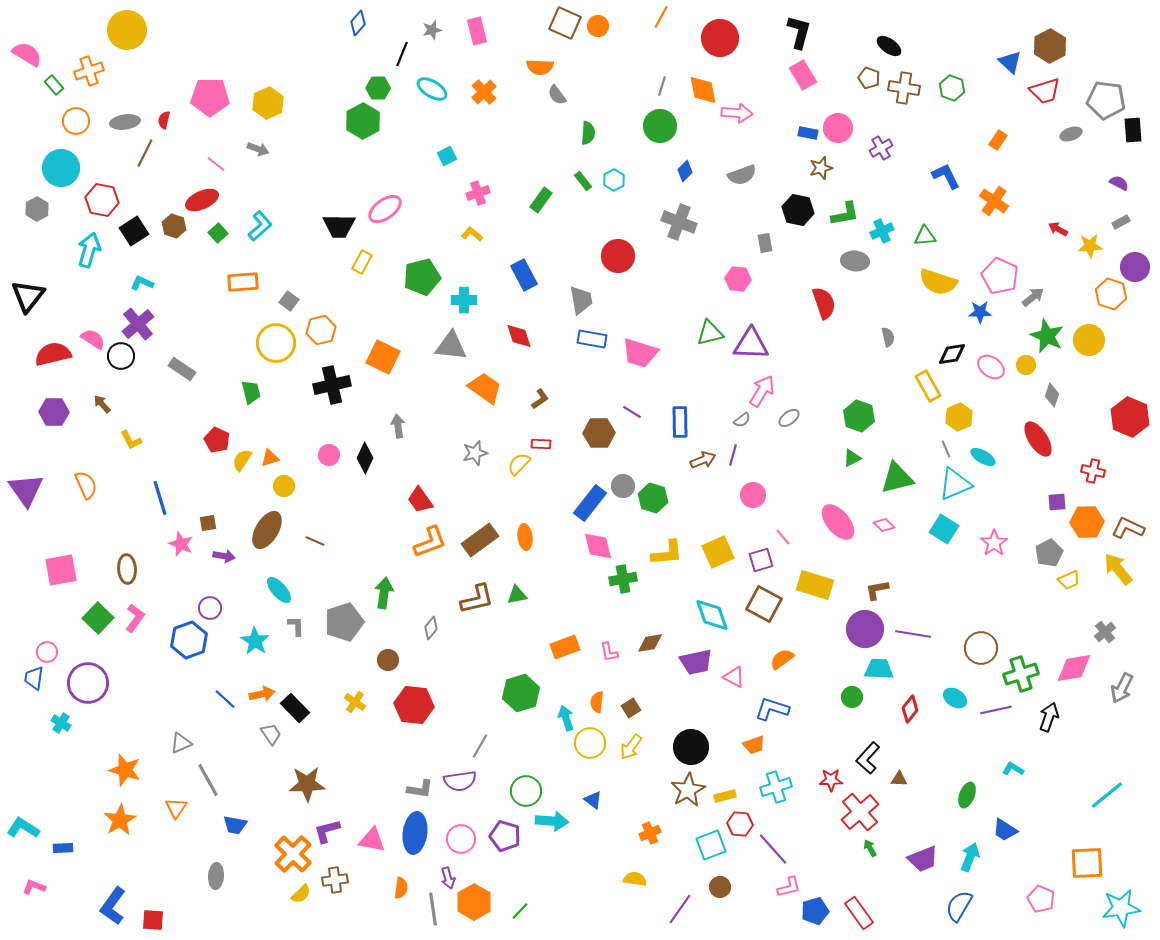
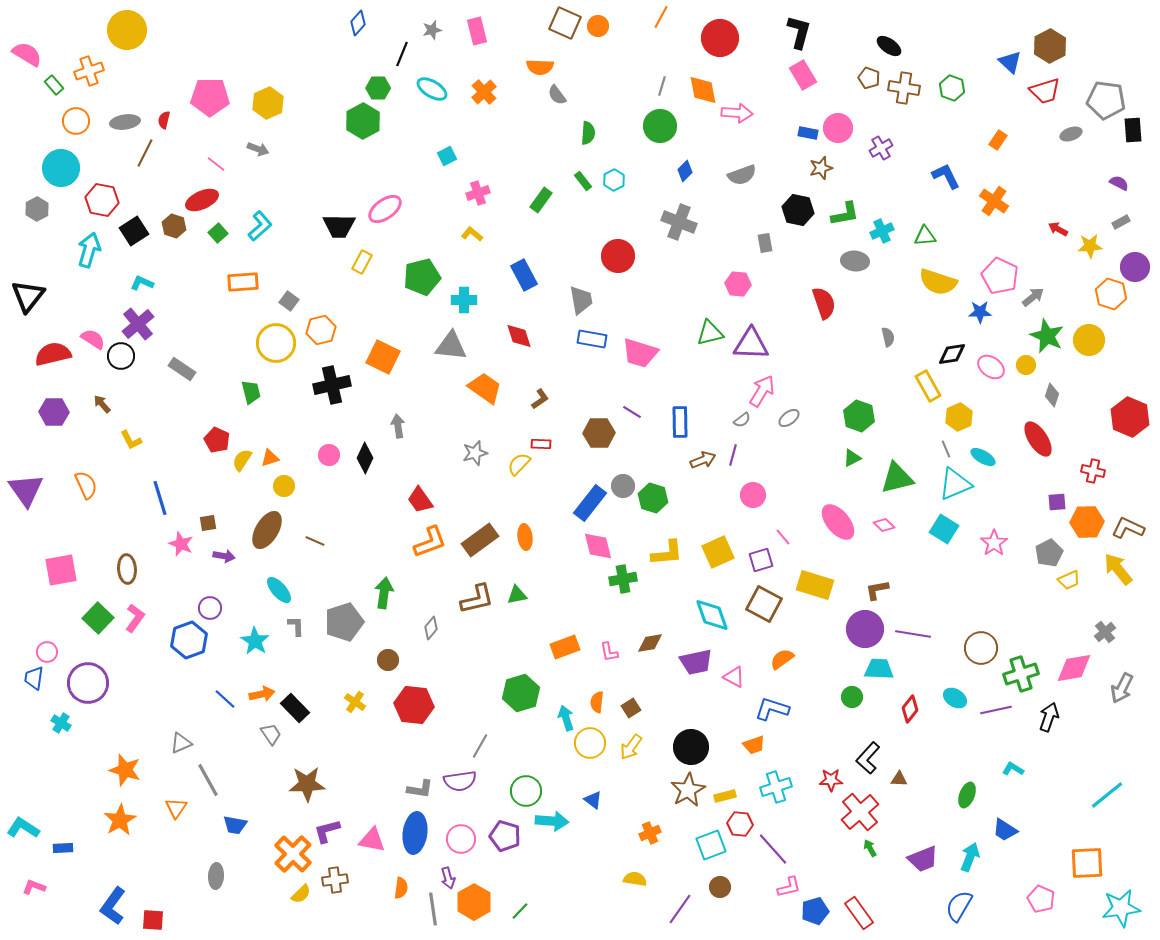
pink hexagon at (738, 279): moved 5 px down
